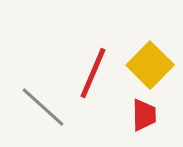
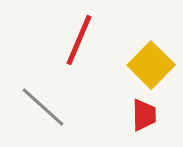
yellow square: moved 1 px right
red line: moved 14 px left, 33 px up
